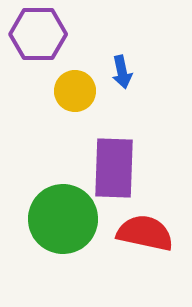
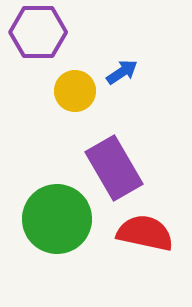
purple hexagon: moved 2 px up
blue arrow: rotated 112 degrees counterclockwise
purple rectangle: rotated 32 degrees counterclockwise
green circle: moved 6 px left
